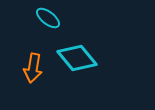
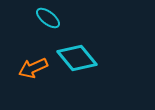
orange arrow: rotated 56 degrees clockwise
